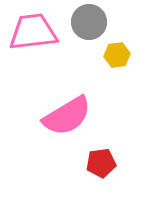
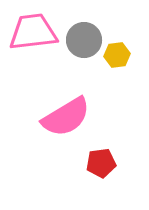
gray circle: moved 5 px left, 18 px down
pink semicircle: moved 1 px left, 1 px down
